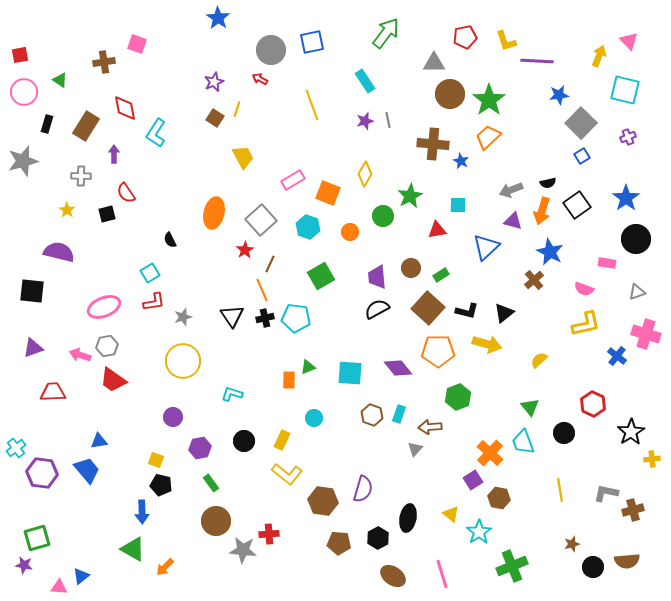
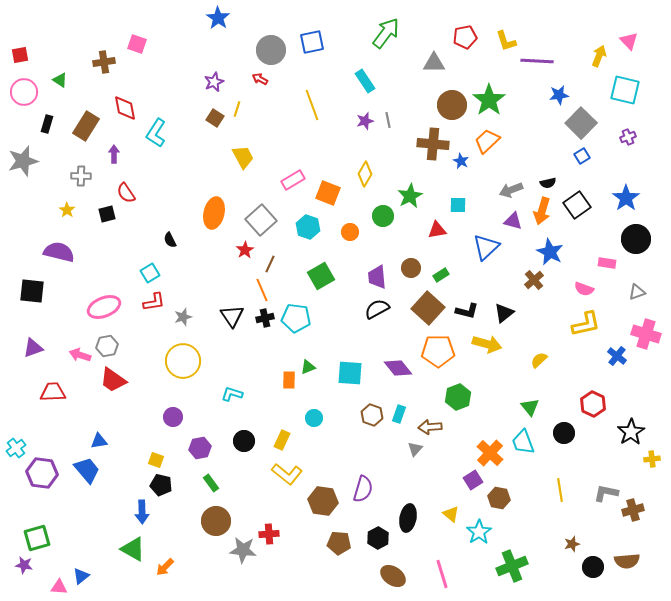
brown circle at (450, 94): moved 2 px right, 11 px down
orange trapezoid at (488, 137): moved 1 px left, 4 px down
